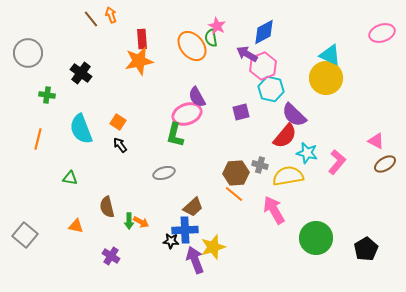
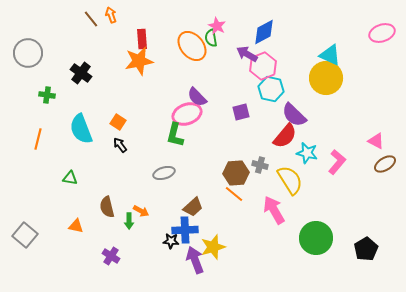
purple semicircle at (197, 97): rotated 15 degrees counterclockwise
yellow semicircle at (288, 176): moved 2 px right, 4 px down; rotated 68 degrees clockwise
orange arrow at (141, 222): moved 11 px up
